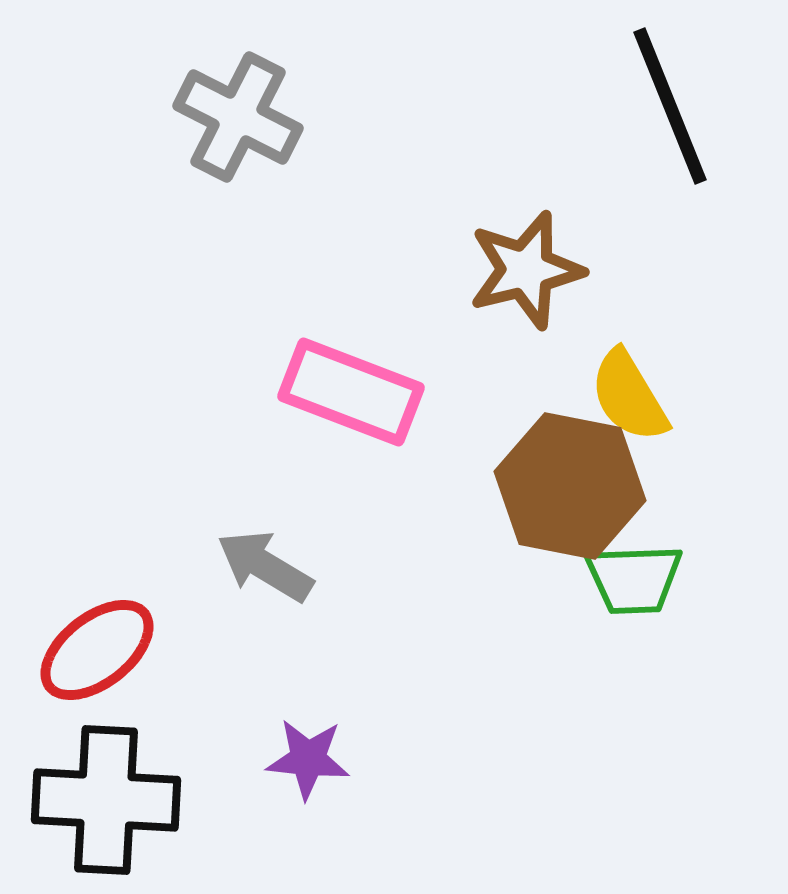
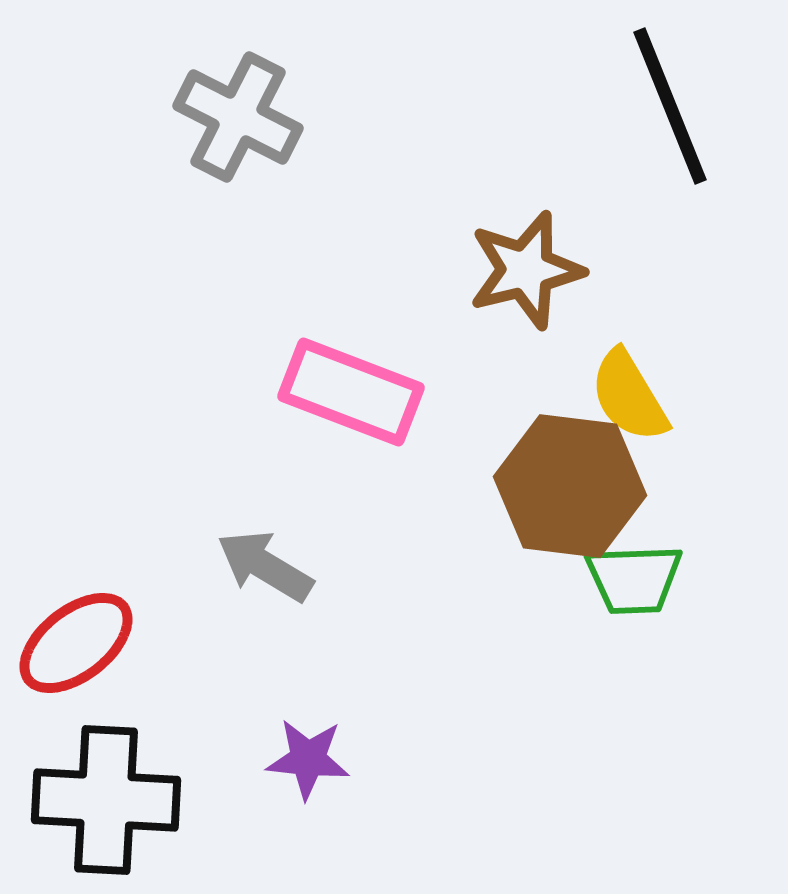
brown hexagon: rotated 4 degrees counterclockwise
red ellipse: moved 21 px left, 7 px up
